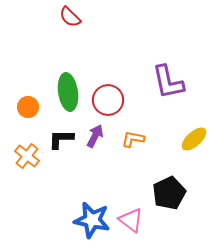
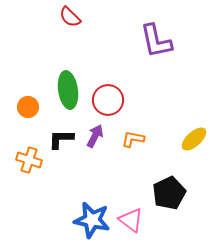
purple L-shape: moved 12 px left, 41 px up
green ellipse: moved 2 px up
orange cross: moved 2 px right, 4 px down; rotated 20 degrees counterclockwise
